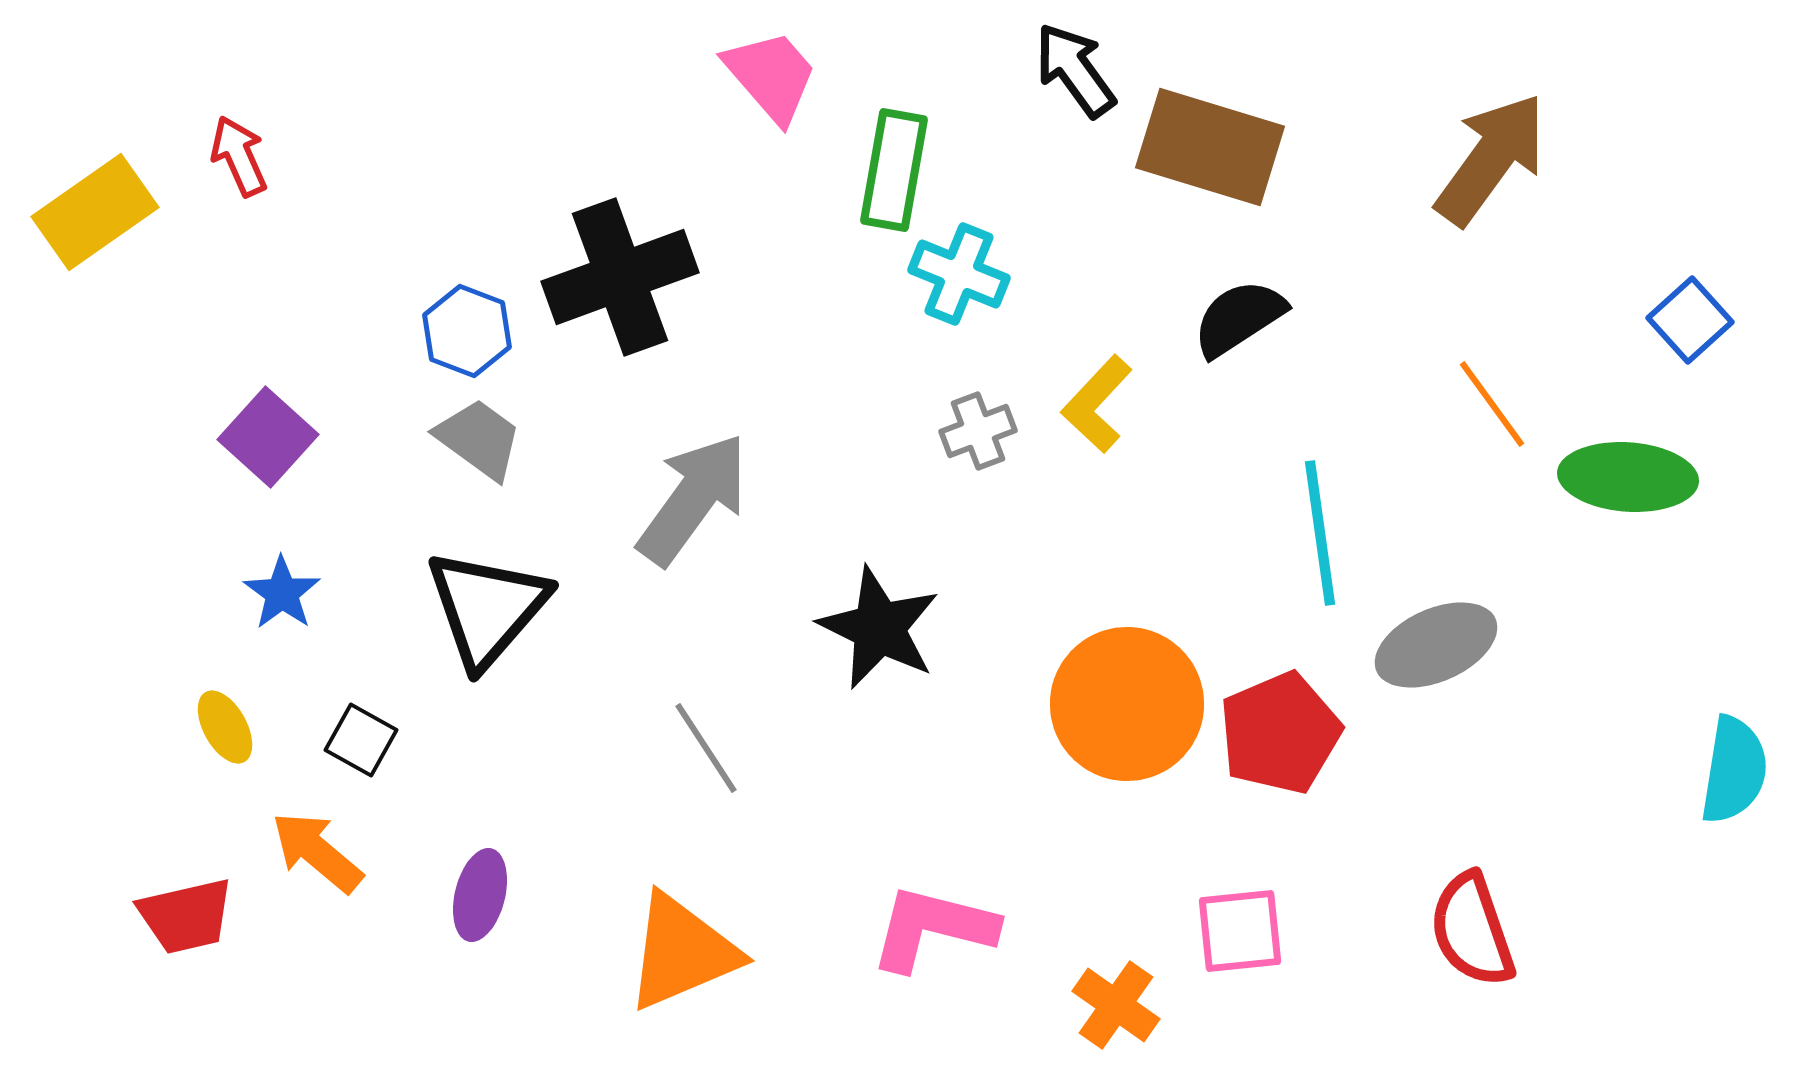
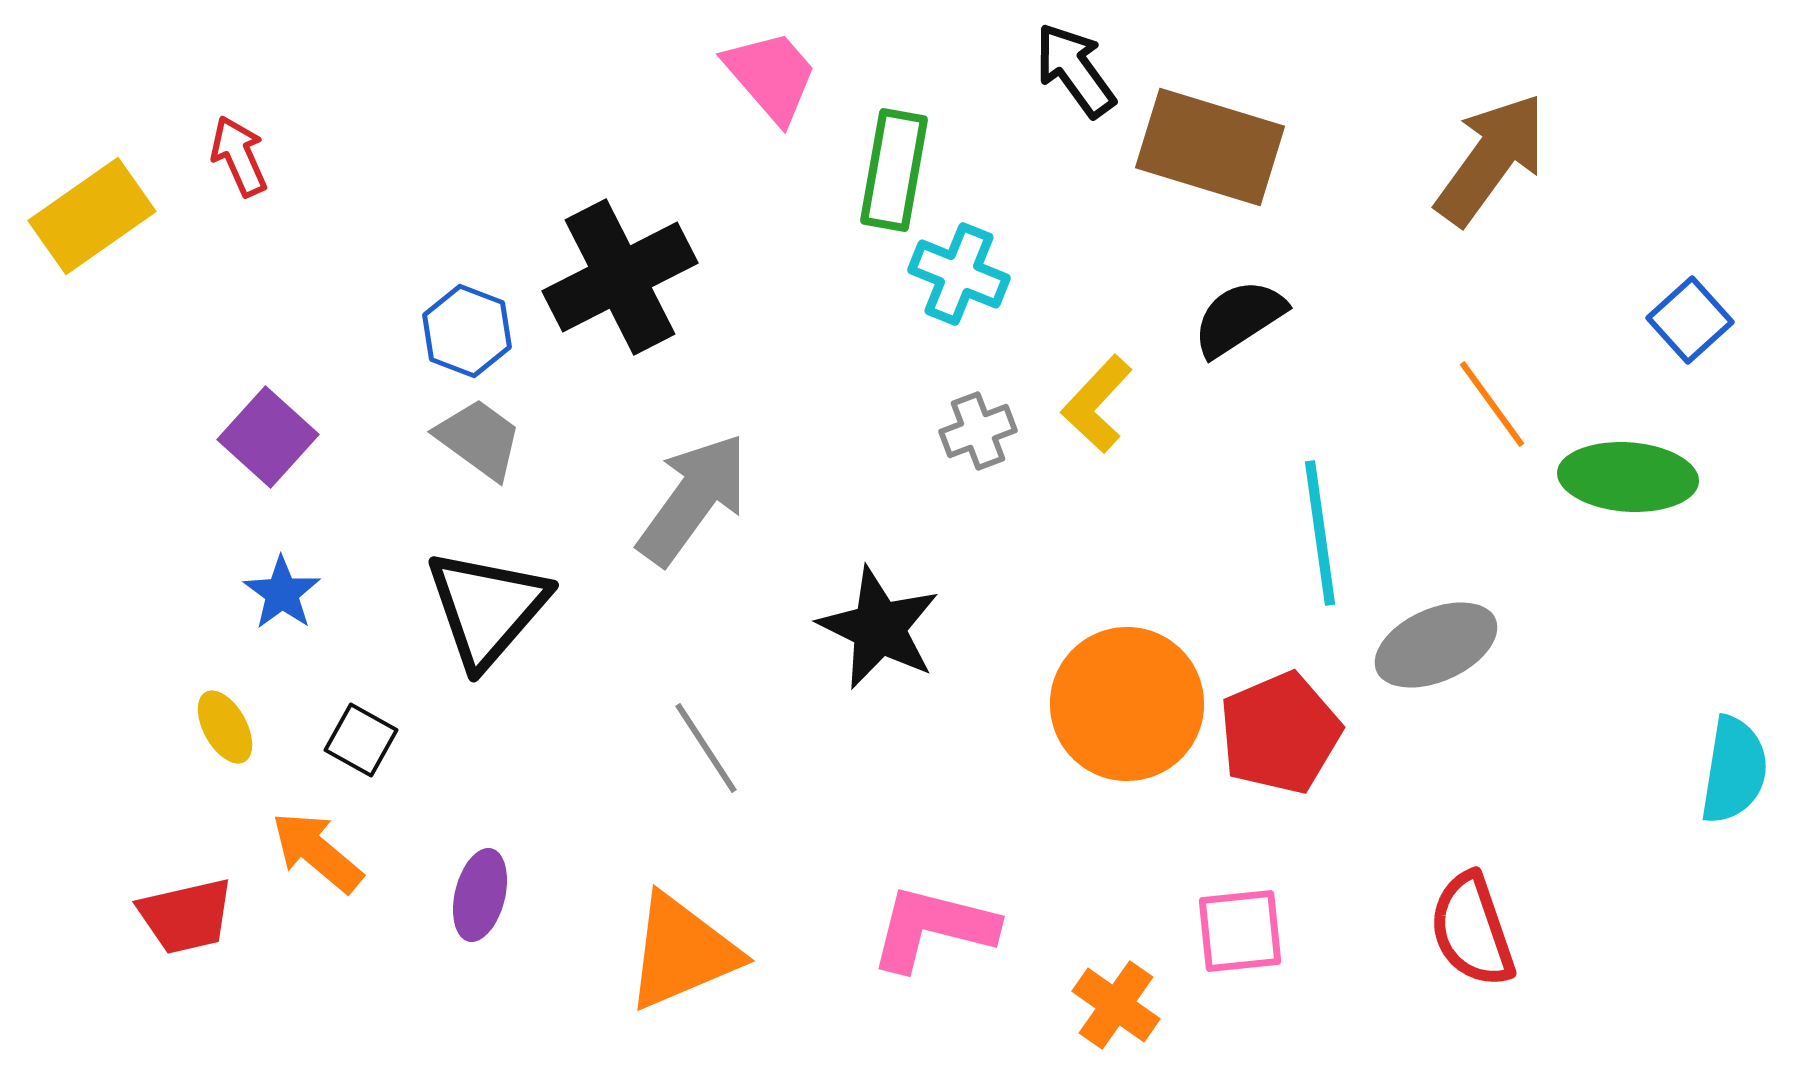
yellow rectangle: moved 3 px left, 4 px down
black cross: rotated 7 degrees counterclockwise
